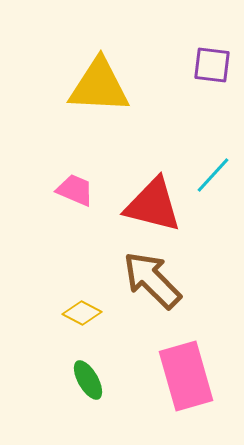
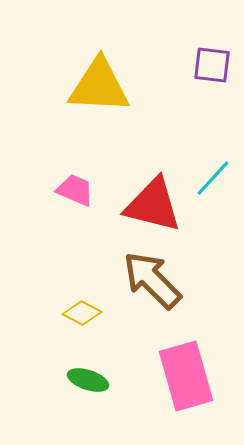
cyan line: moved 3 px down
green ellipse: rotated 42 degrees counterclockwise
